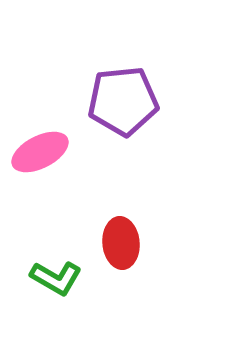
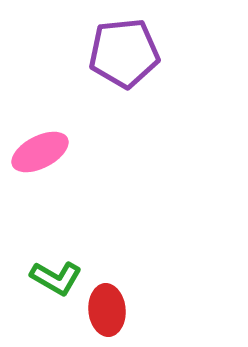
purple pentagon: moved 1 px right, 48 px up
red ellipse: moved 14 px left, 67 px down
